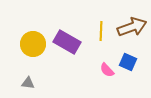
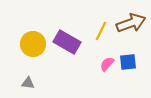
brown arrow: moved 1 px left, 4 px up
yellow line: rotated 24 degrees clockwise
blue square: rotated 30 degrees counterclockwise
pink semicircle: moved 6 px up; rotated 84 degrees clockwise
